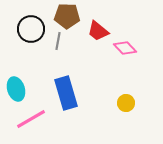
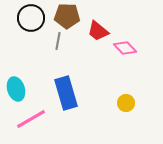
black circle: moved 11 px up
